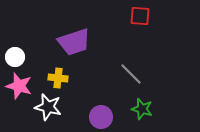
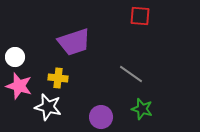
gray line: rotated 10 degrees counterclockwise
